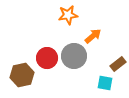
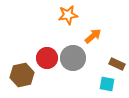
gray circle: moved 1 px left, 2 px down
brown rectangle: moved 1 px left; rotated 63 degrees clockwise
cyan square: moved 2 px right, 1 px down
